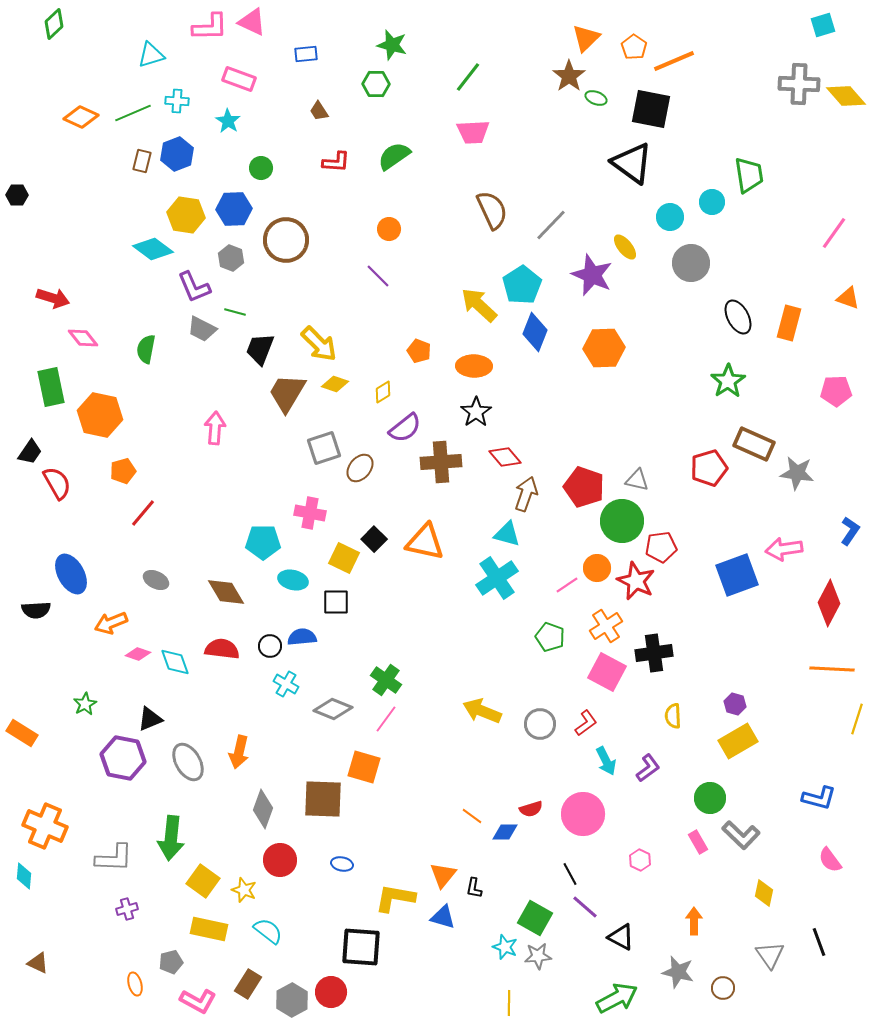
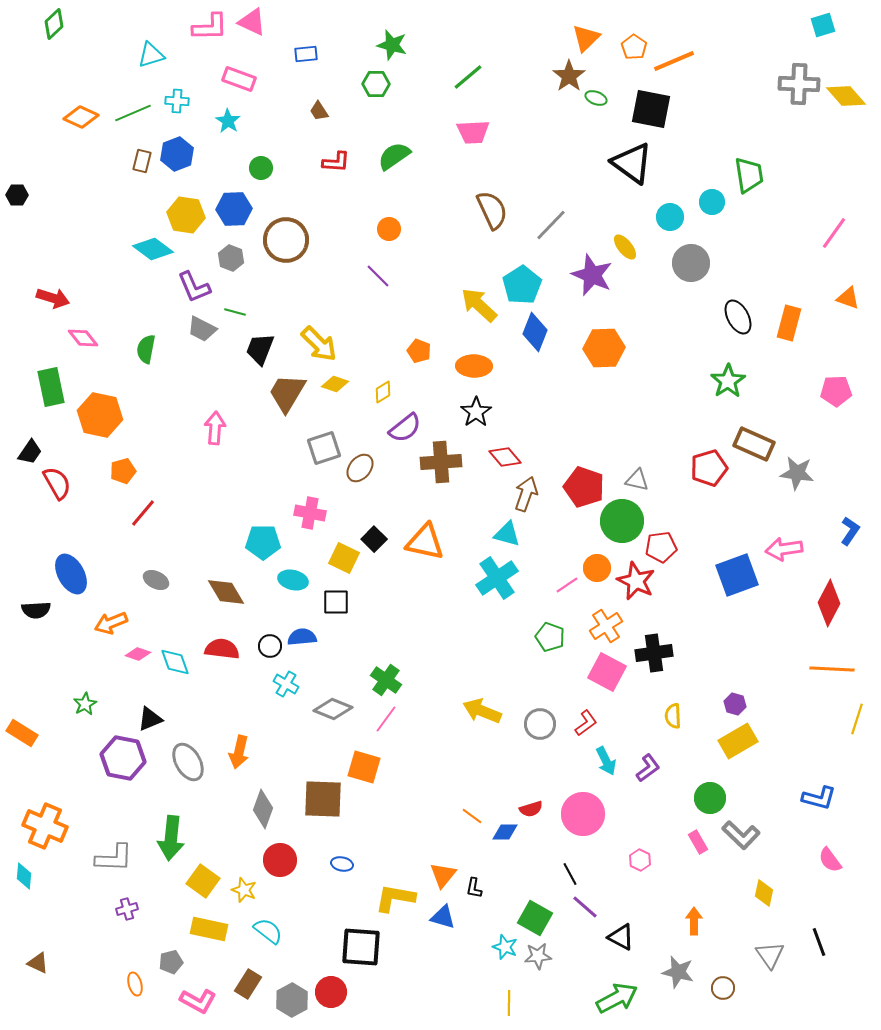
green line at (468, 77): rotated 12 degrees clockwise
